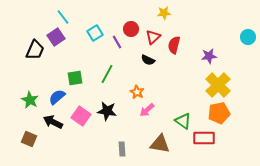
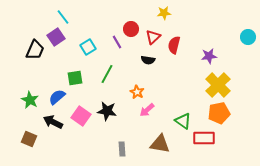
cyan square: moved 7 px left, 14 px down
black semicircle: rotated 16 degrees counterclockwise
